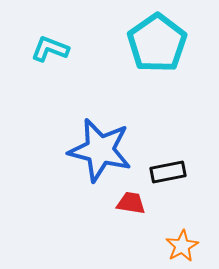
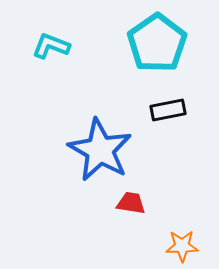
cyan L-shape: moved 1 px right, 3 px up
blue star: rotated 16 degrees clockwise
black rectangle: moved 62 px up
orange star: rotated 28 degrees clockwise
